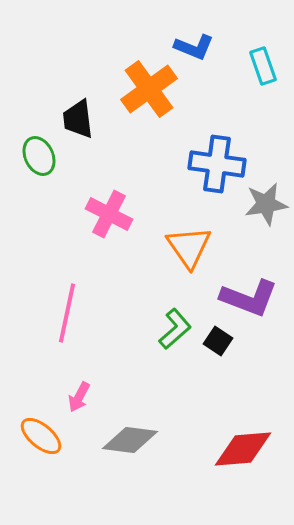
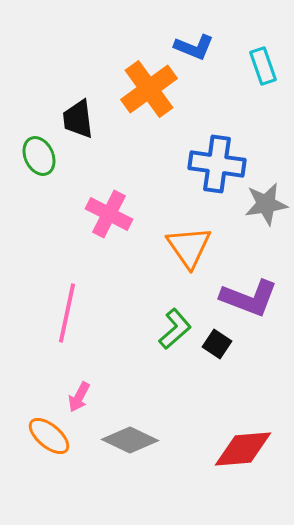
black square: moved 1 px left, 3 px down
orange ellipse: moved 8 px right
gray diamond: rotated 18 degrees clockwise
